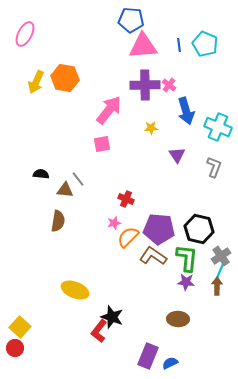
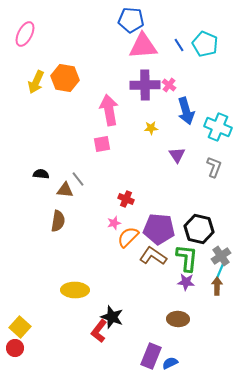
blue line: rotated 24 degrees counterclockwise
pink arrow: rotated 48 degrees counterclockwise
yellow ellipse: rotated 20 degrees counterclockwise
purple rectangle: moved 3 px right
